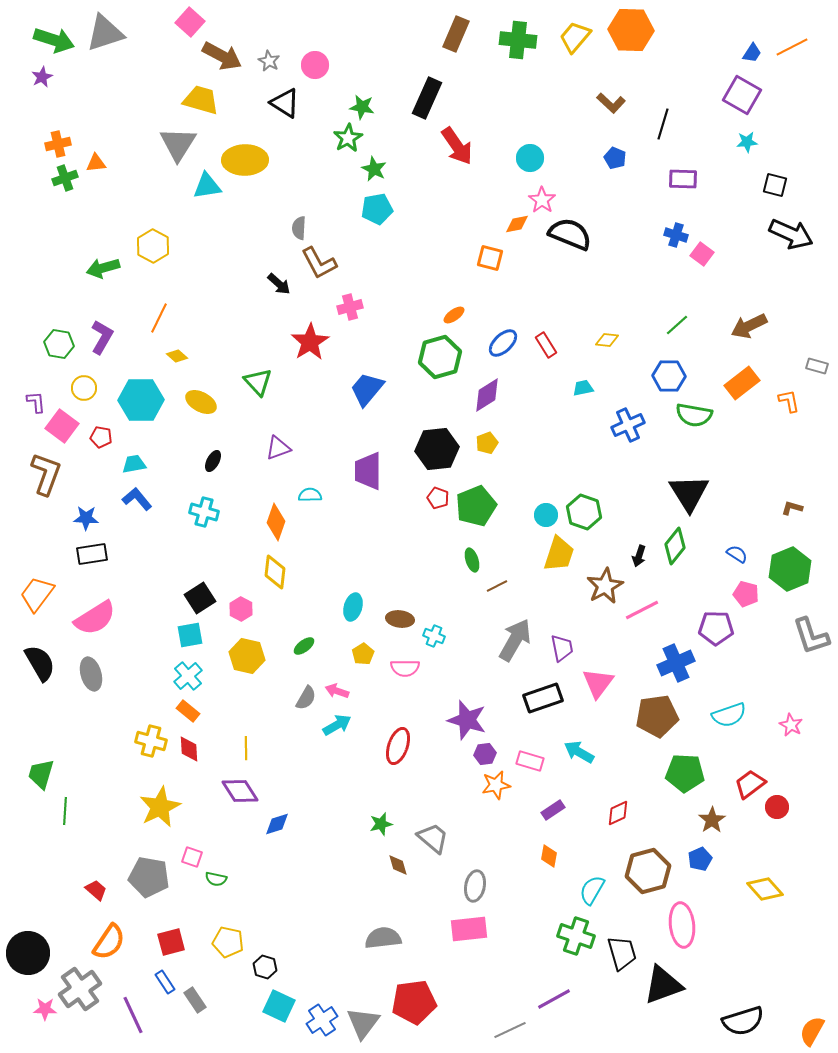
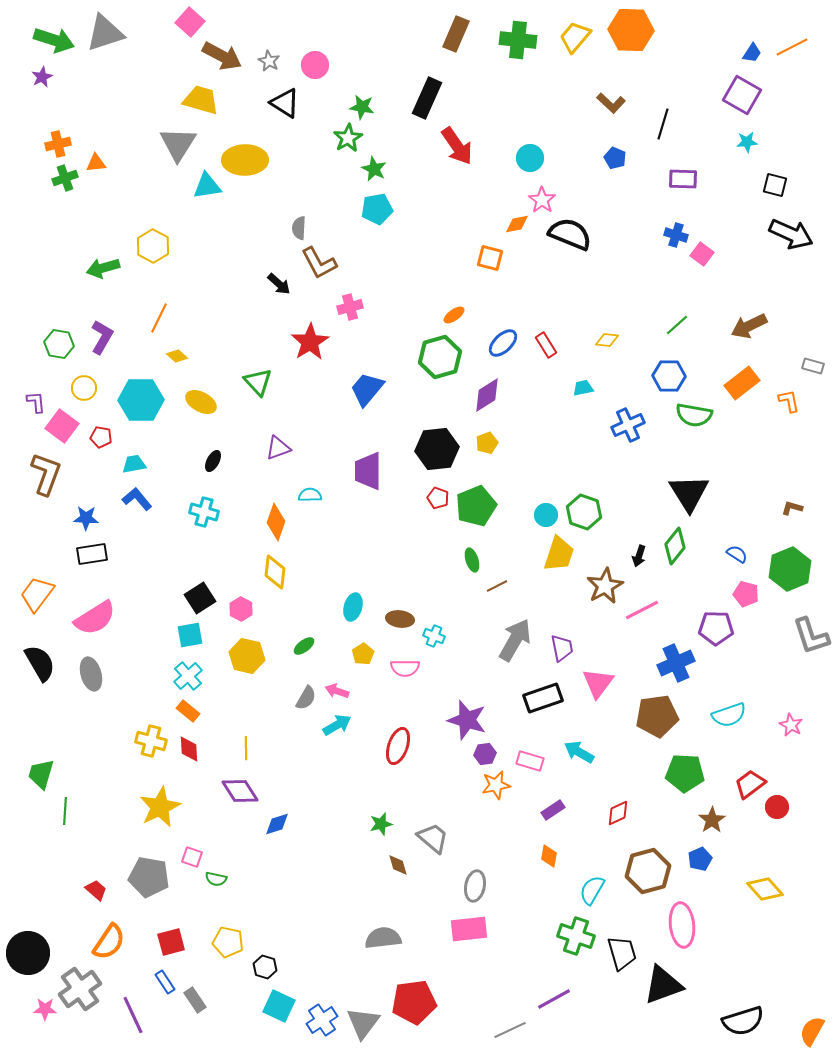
gray rectangle at (817, 366): moved 4 px left
